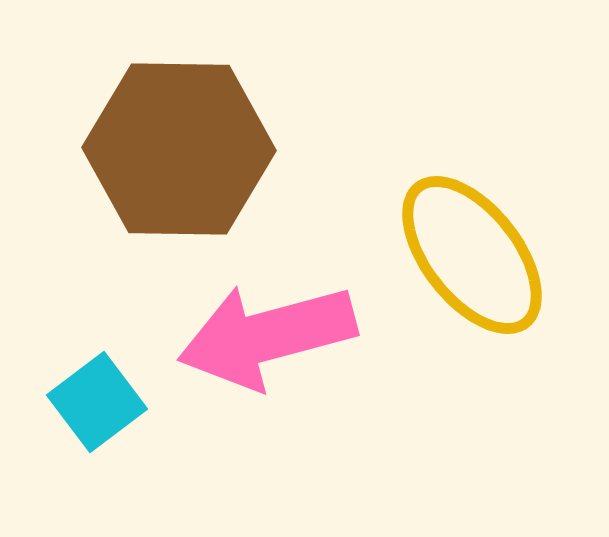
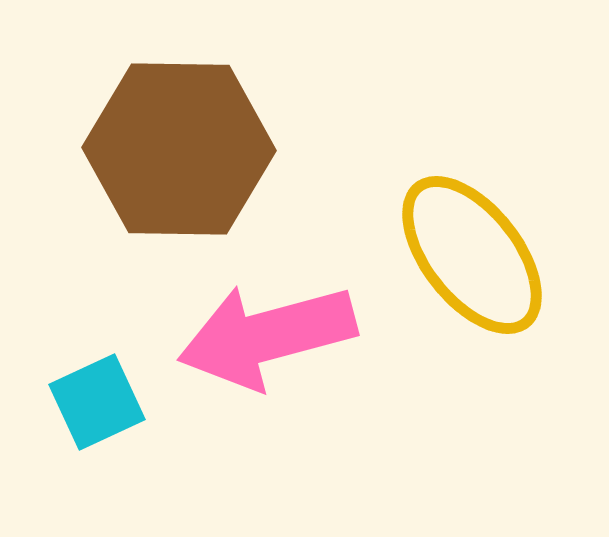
cyan square: rotated 12 degrees clockwise
